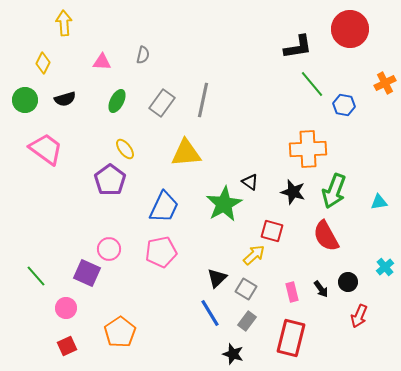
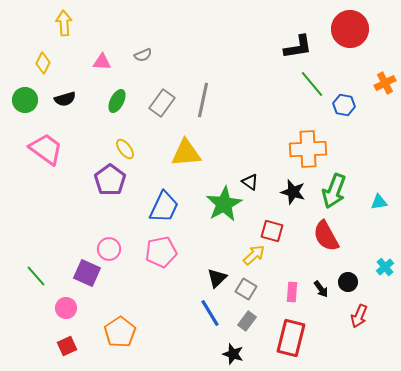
gray semicircle at (143, 55): rotated 54 degrees clockwise
pink rectangle at (292, 292): rotated 18 degrees clockwise
